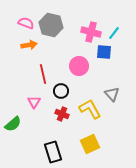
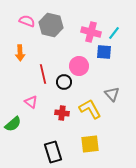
pink semicircle: moved 1 px right, 2 px up
orange arrow: moved 9 px left, 8 px down; rotated 98 degrees clockwise
black circle: moved 3 px right, 9 px up
pink triangle: moved 3 px left; rotated 24 degrees counterclockwise
red cross: moved 1 px up; rotated 16 degrees counterclockwise
yellow square: rotated 18 degrees clockwise
